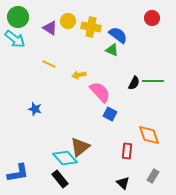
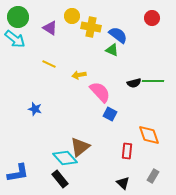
yellow circle: moved 4 px right, 5 px up
black semicircle: rotated 48 degrees clockwise
